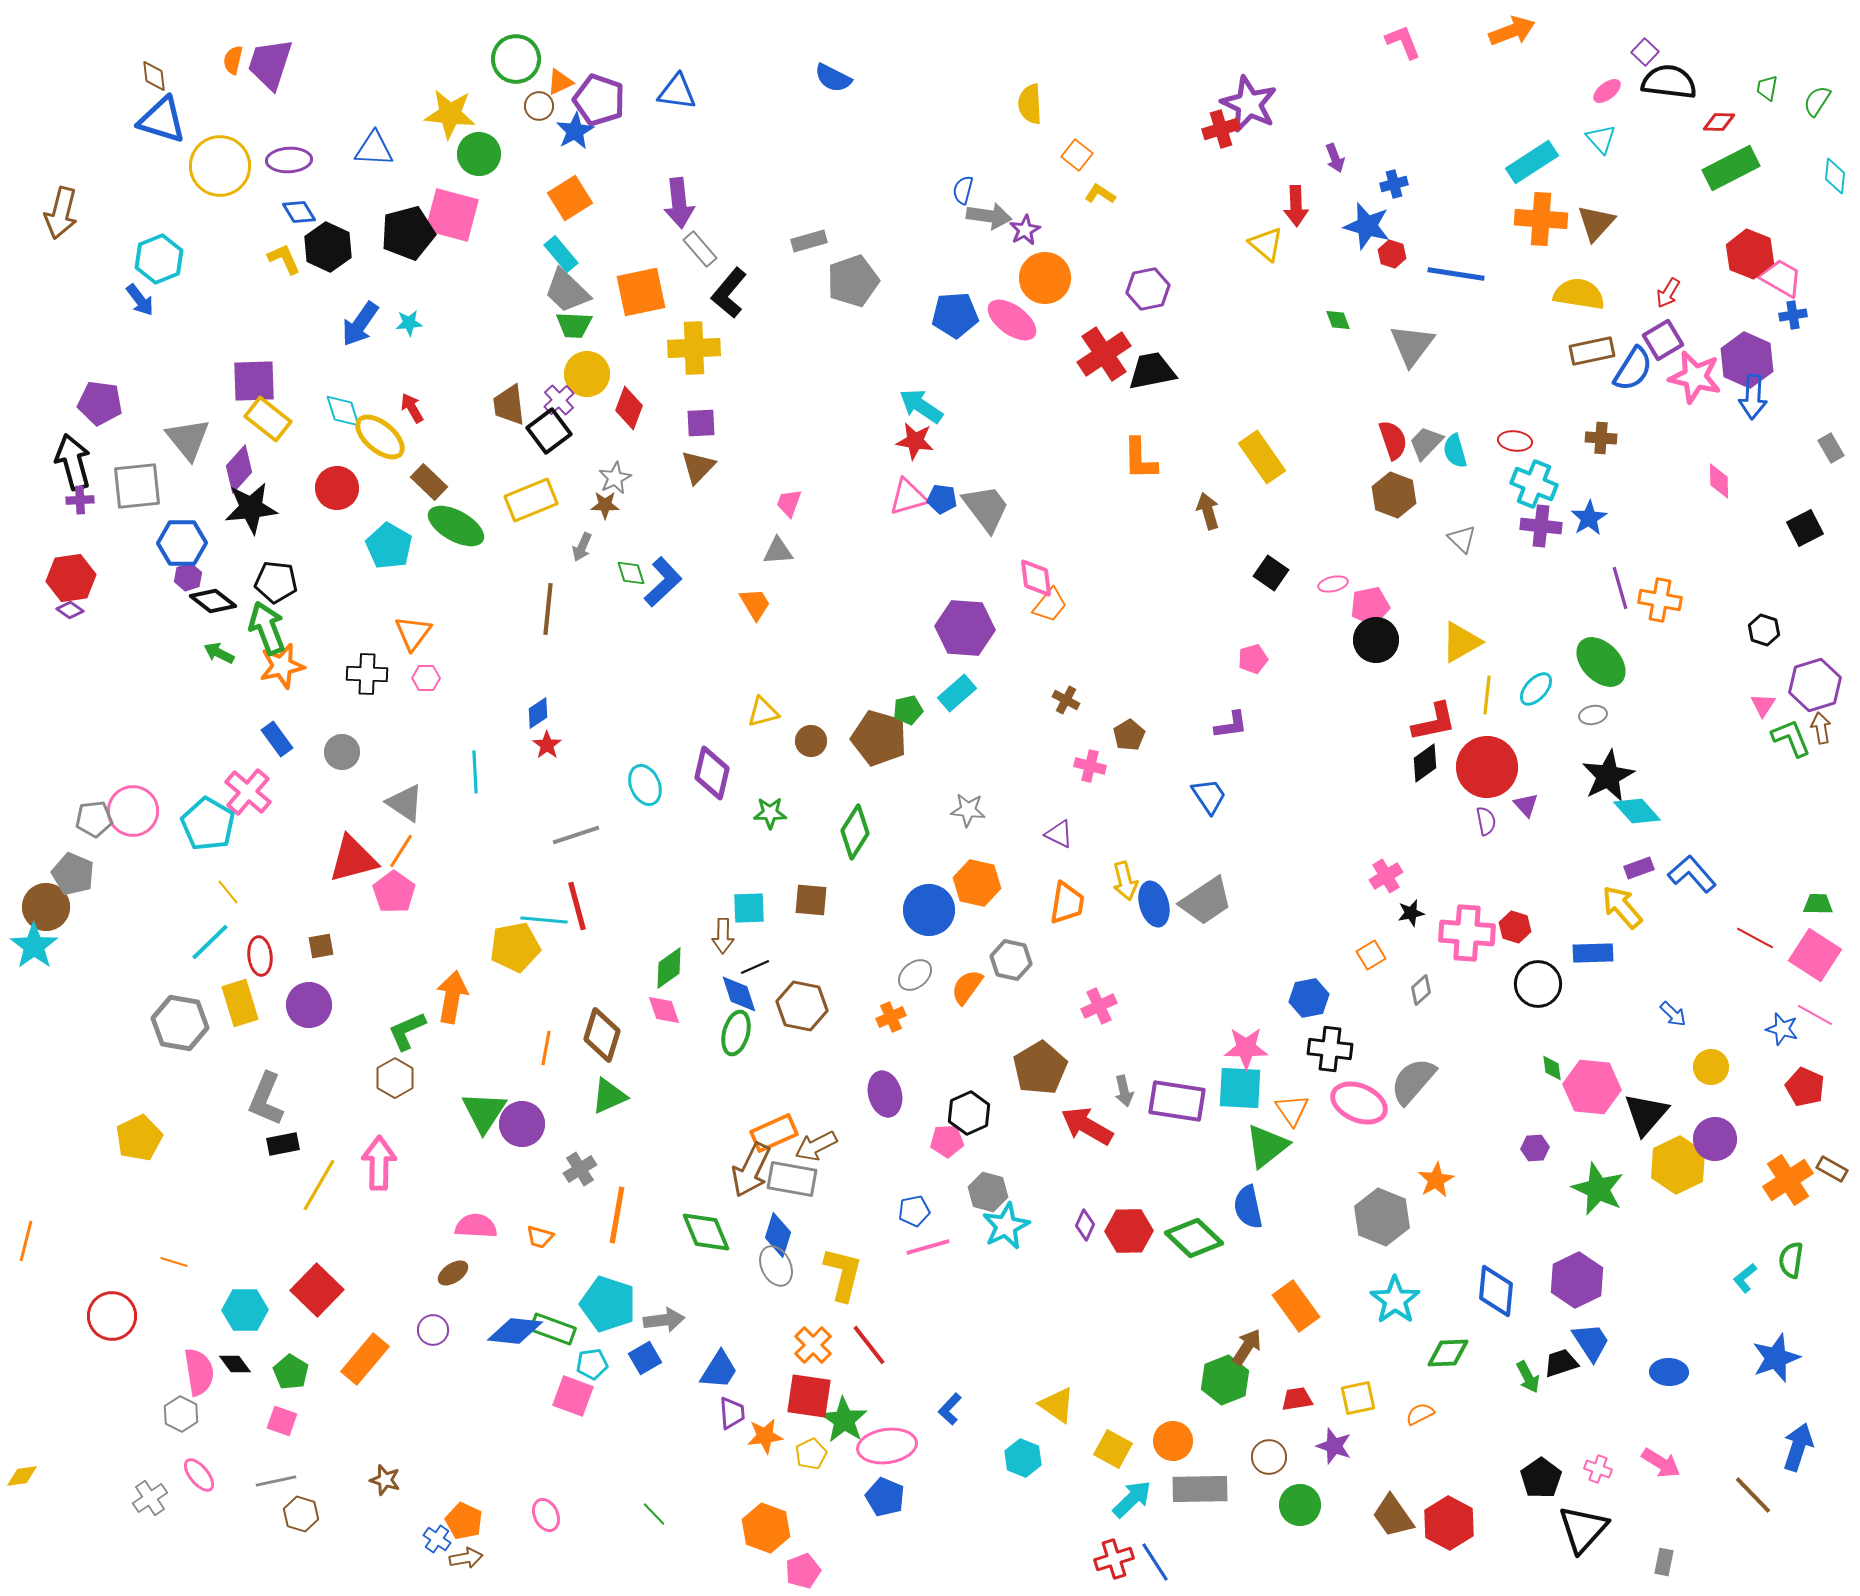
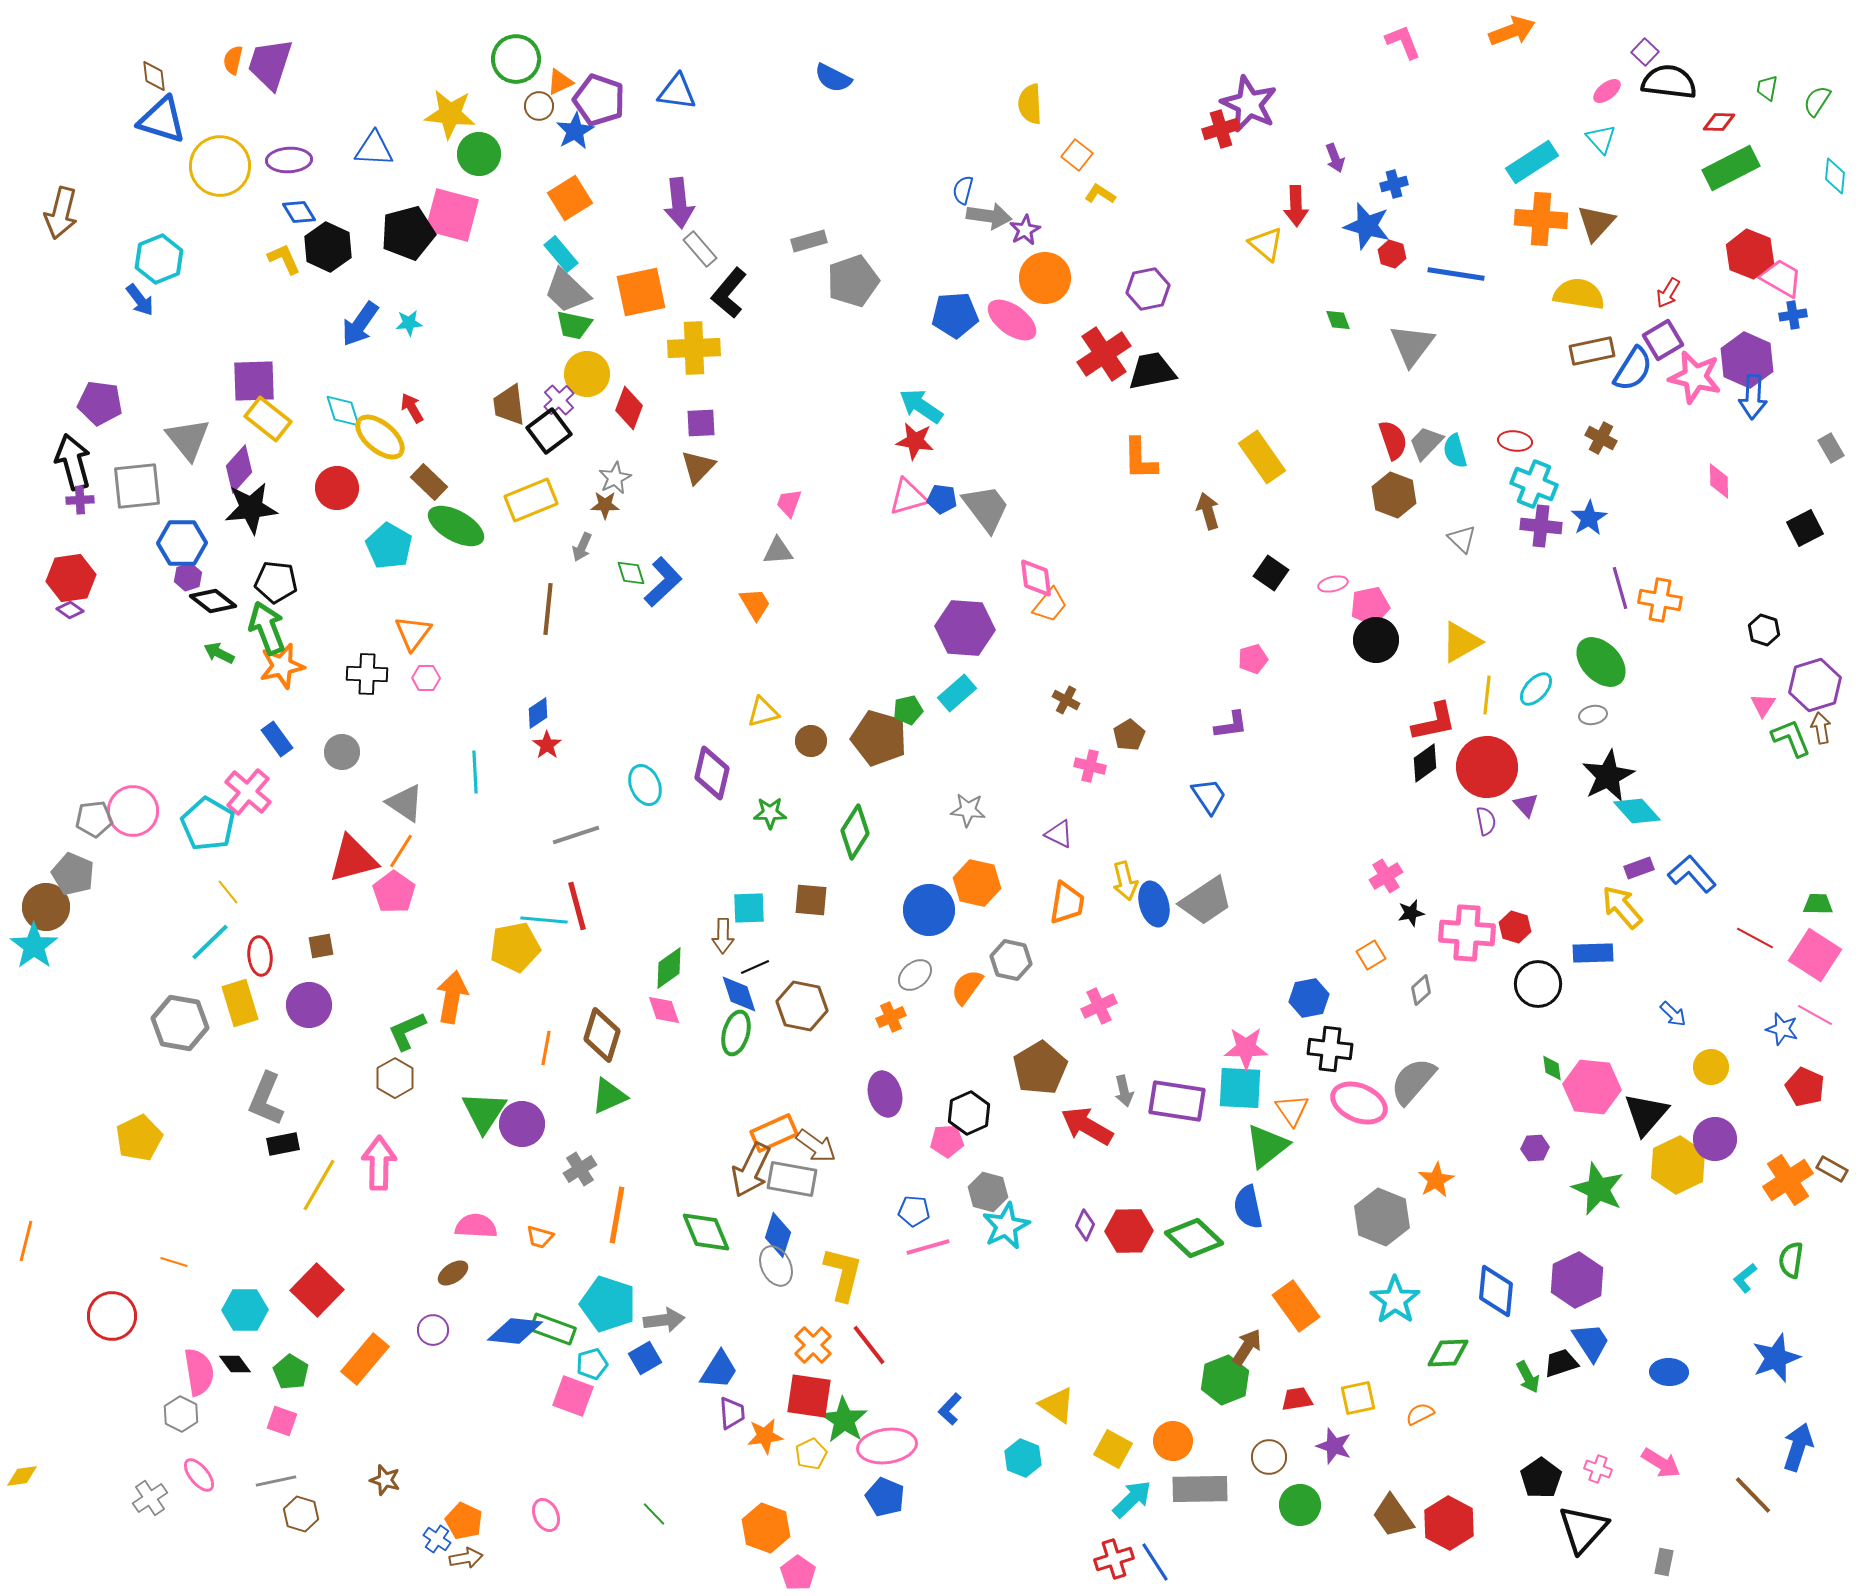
green trapezoid at (574, 325): rotated 9 degrees clockwise
brown cross at (1601, 438): rotated 24 degrees clockwise
brown arrow at (816, 1146): rotated 117 degrees counterclockwise
blue pentagon at (914, 1211): rotated 16 degrees clockwise
cyan pentagon at (592, 1364): rotated 8 degrees counterclockwise
pink pentagon at (803, 1571): moved 5 px left, 2 px down; rotated 16 degrees counterclockwise
